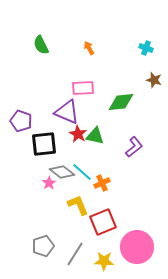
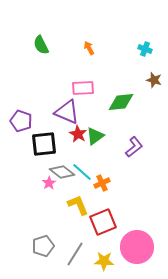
cyan cross: moved 1 px left, 1 px down
green triangle: rotated 48 degrees counterclockwise
